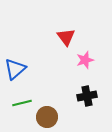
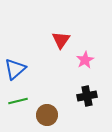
red triangle: moved 5 px left, 3 px down; rotated 12 degrees clockwise
pink star: rotated 12 degrees counterclockwise
green line: moved 4 px left, 2 px up
brown circle: moved 2 px up
